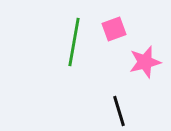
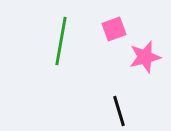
green line: moved 13 px left, 1 px up
pink star: moved 5 px up
